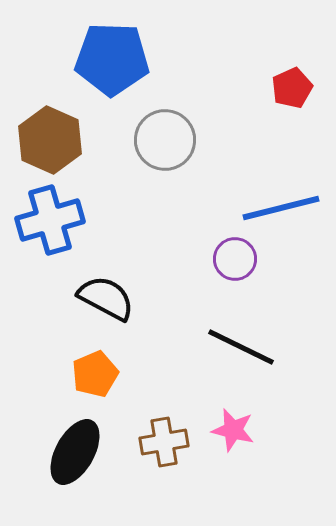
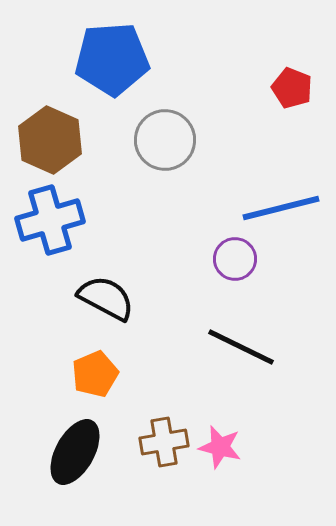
blue pentagon: rotated 6 degrees counterclockwise
red pentagon: rotated 27 degrees counterclockwise
pink star: moved 13 px left, 17 px down
